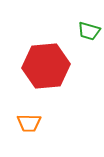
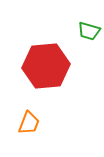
orange trapezoid: rotated 70 degrees counterclockwise
